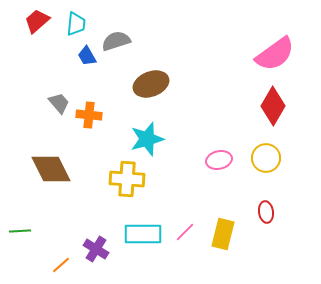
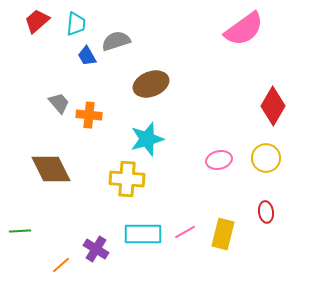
pink semicircle: moved 31 px left, 25 px up
pink line: rotated 15 degrees clockwise
